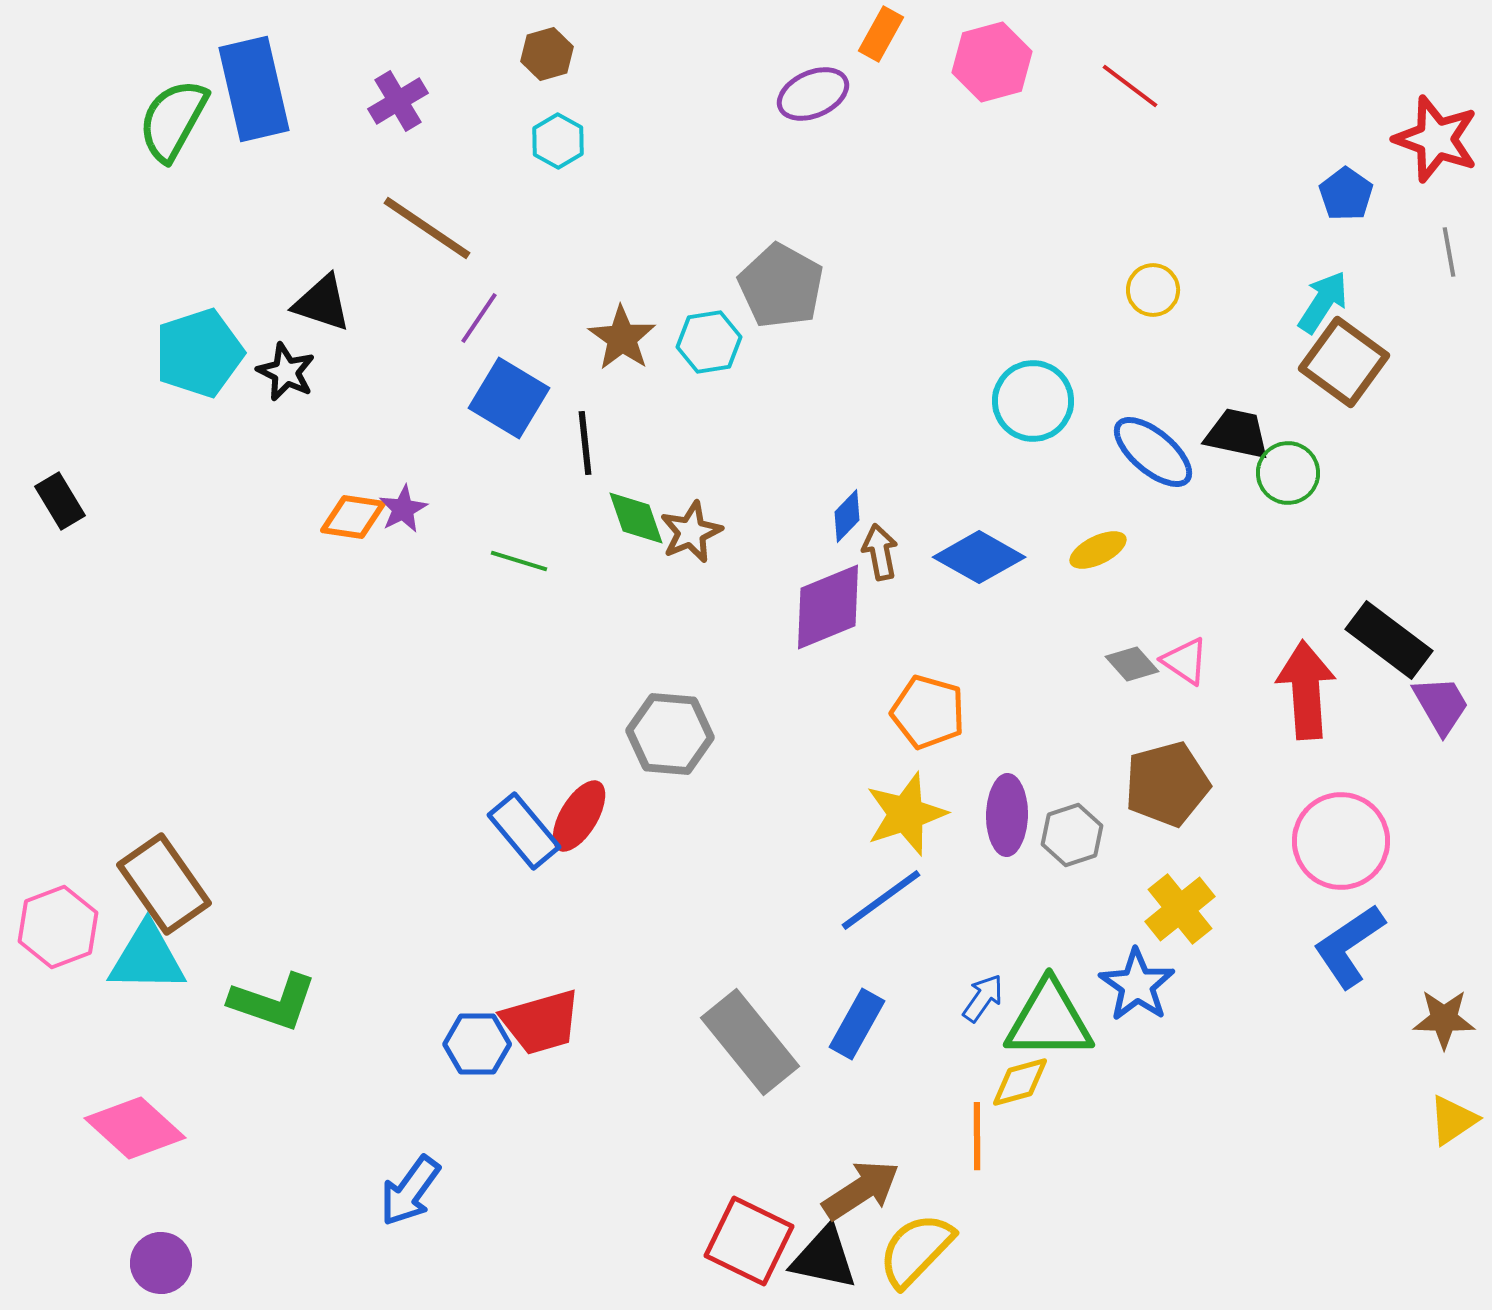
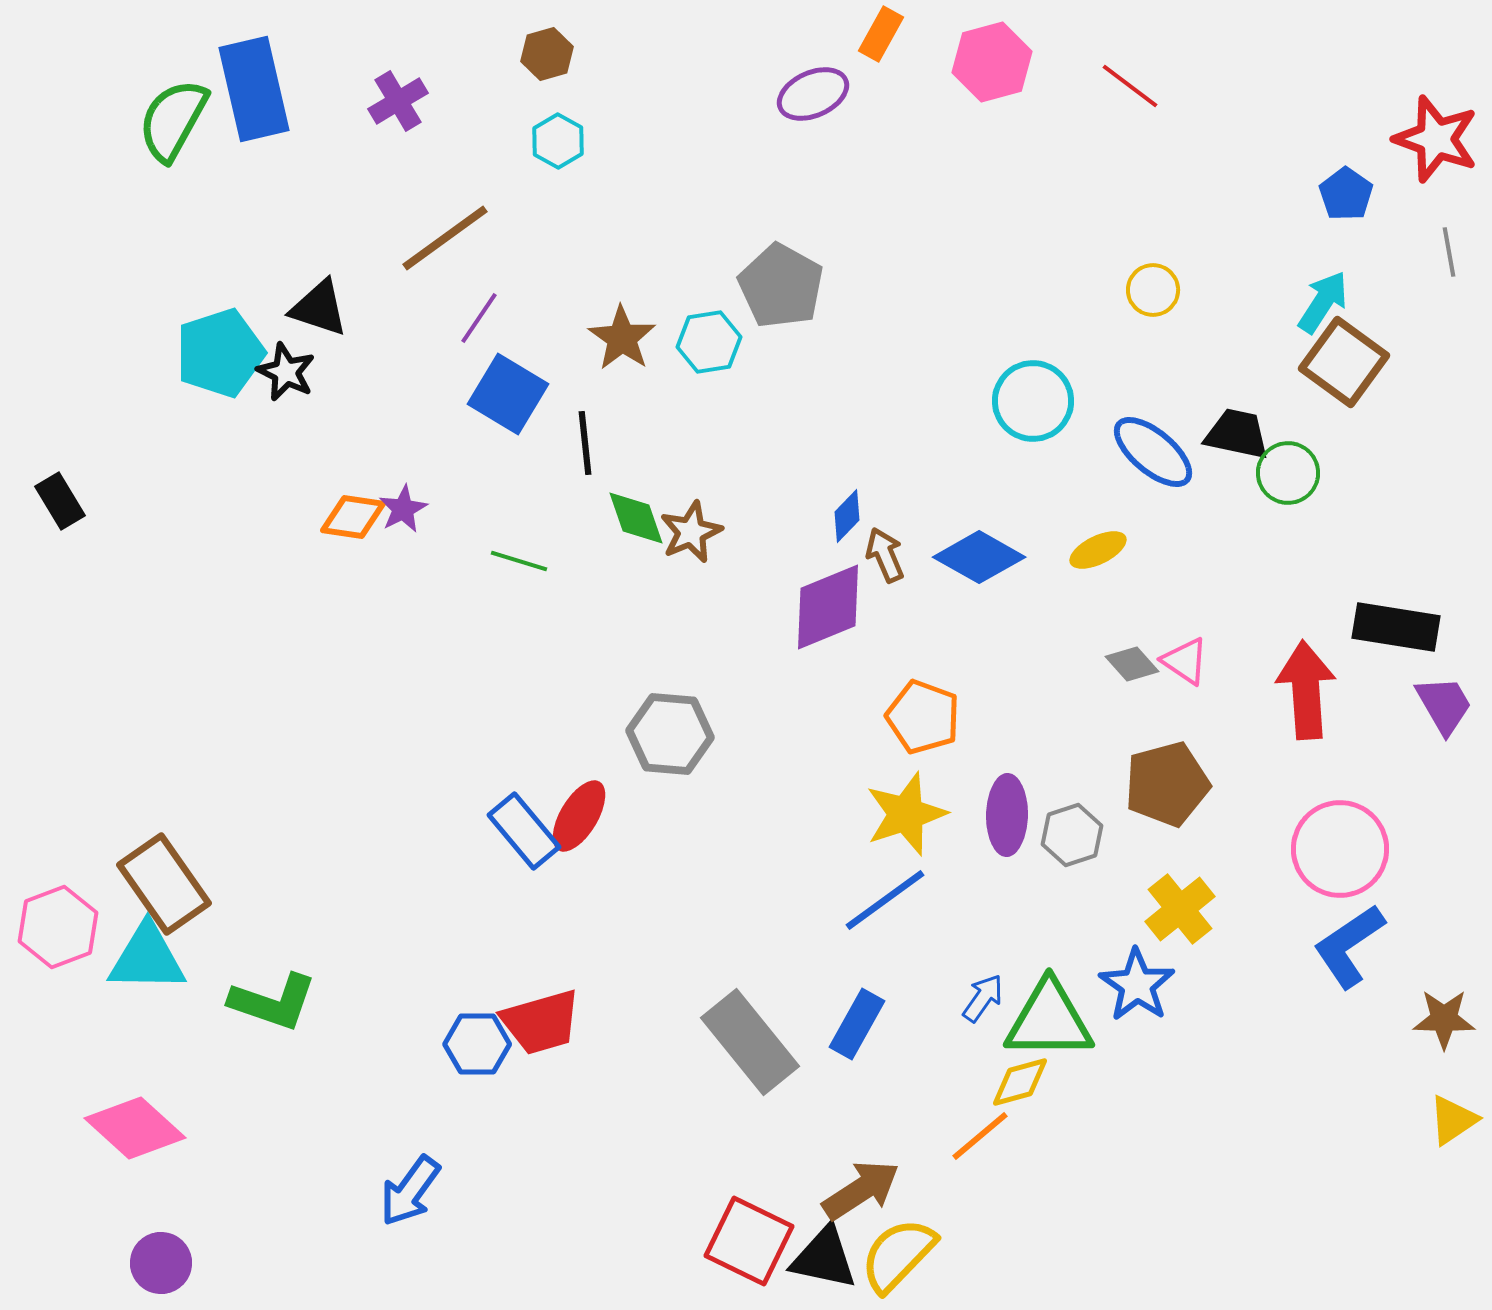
brown line at (427, 228): moved 18 px right, 10 px down; rotated 70 degrees counterclockwise
black triangle at (322, 303): moved 3 px left, 5 px down
cyan pentagon at (199, 353): moved 21 px right
blue square at (509, 398): moved 1 px left, 4 px up
brown arrow at (880, 552): moved 5 px right, 3 px down; rotated 12 degrees counterclockwise
black rectangle at (1389, 640): moved 7 px right, 13 px up; rotated 28 degrees counterclockwise
purple trapezoid at (1441, 705): moved 3 px right
orange pentagon at (928, 712): moved 5 px left, 5 px down; rotated 4 degrees clockwise
pink circle at (1341, 841): moved 1 px left, 8 px down
blue line at (881, 900): moved 4 px right
orange line at (977, 1136): moved 3 px right; rotated 50 degrees clockwise
yellow semicircle at (916, 1250): moved 18 px left, 5 px down
